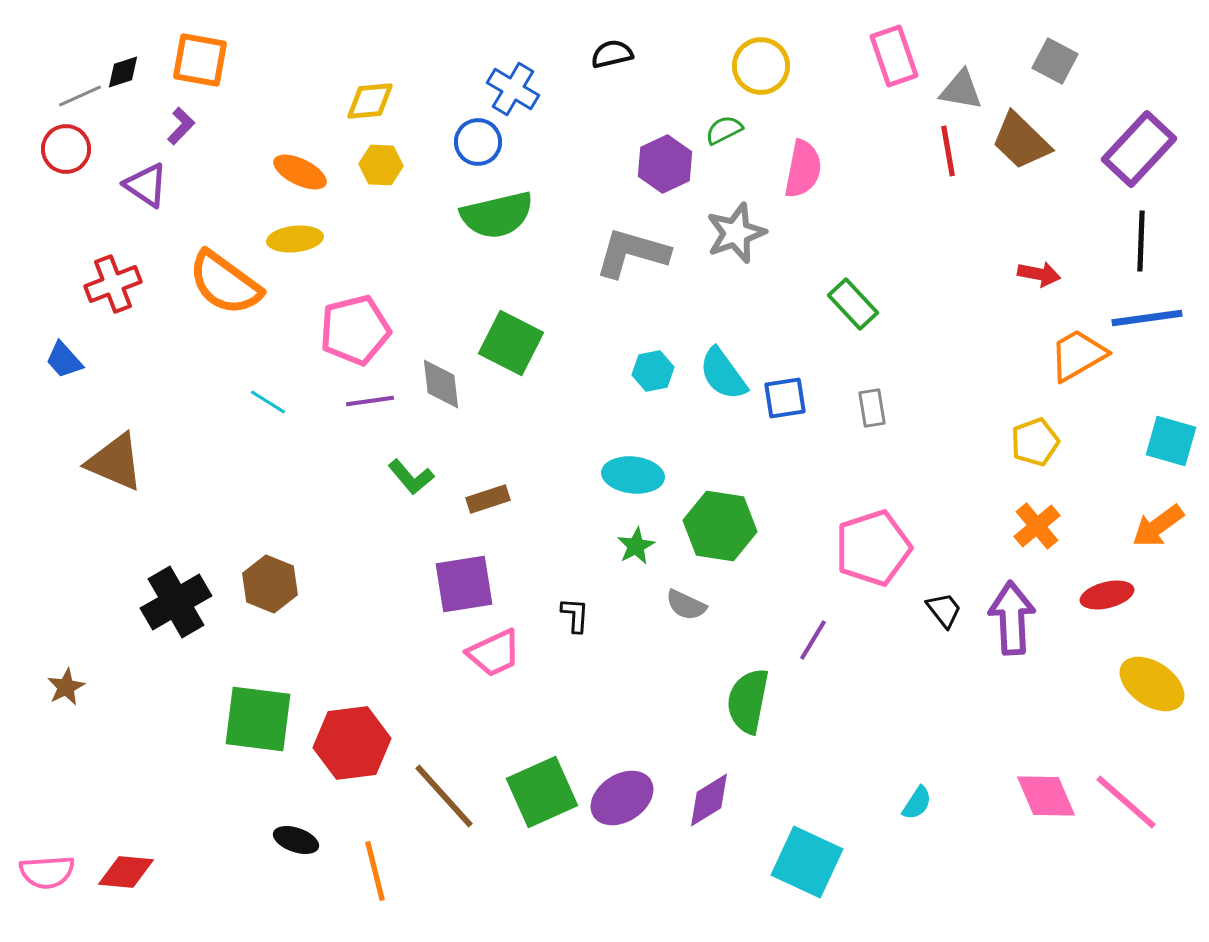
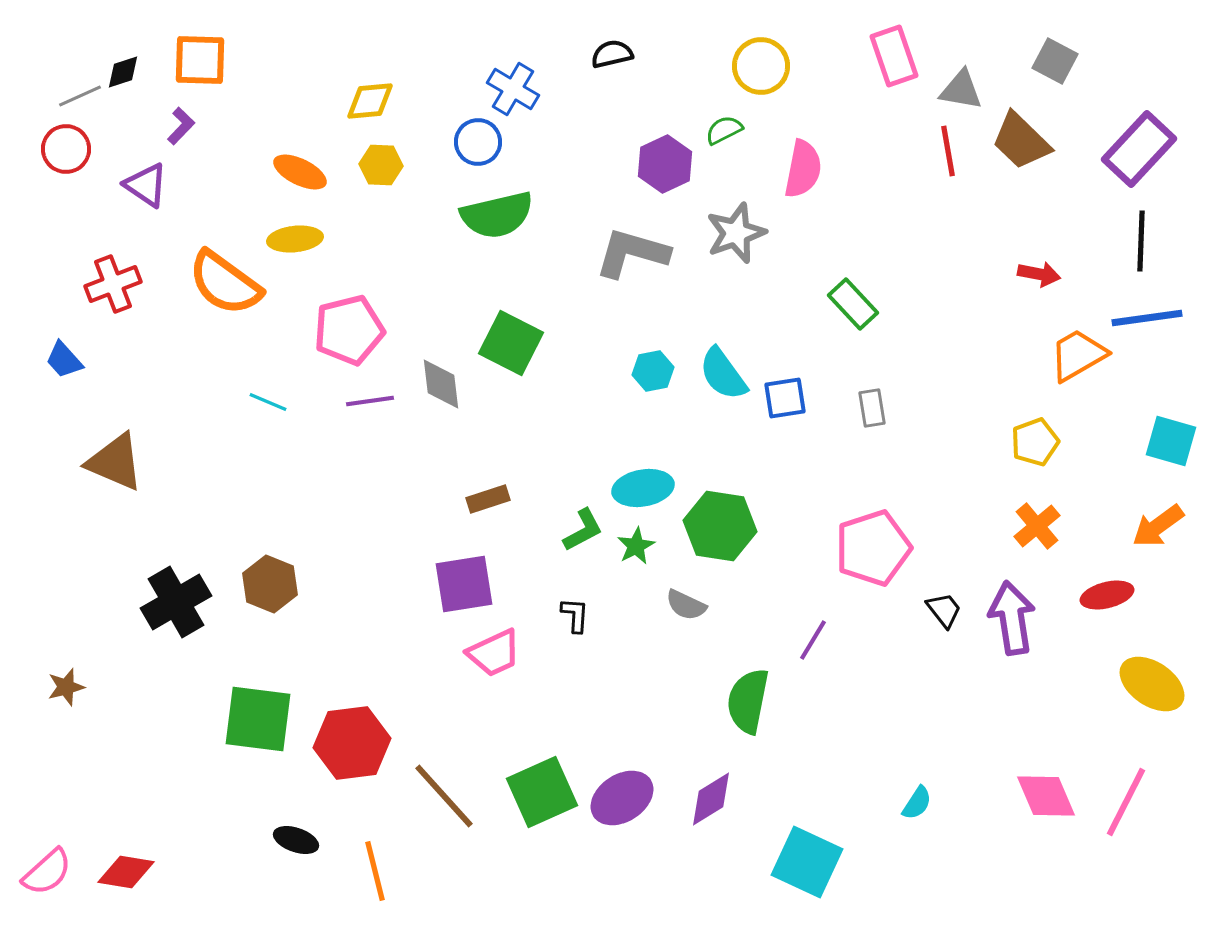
orange square at (200, 60): rotated 8 degrees counterclockwise
pink pentagon at (355, 330): moved 6 px left
cyan line at (268, 402): rotated 9 degrees counterclockwise
cyan ellipse at (633, 475): moved 10 px right, 13 px down; rotated 16 degrees counterclockwise
green L-shape at (411, 477): moved 172 px right, 53 px down; rotated 78 degrees counterclockwise
purple arrow at (1012, 618): rotated 6 degrees counterclockwise
brown star at (66, 687): rotated 12 degrees clockwise
purple diamond at (709, 800): moved 2 px right, 1 px up
pink line at (1126, 802): rotated 76 degrees clockwise
pink semicircle at (47, 872): rotated 38 degrees counterclockwise
red diamond at (126, 872): rotated 4 degrees clockwise
